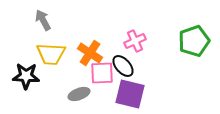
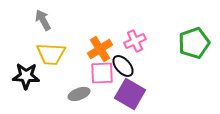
green pentagon: moved 2 px down
orange cross: moved 10 px right, 4 px up; rotated 25 degrees clockwise
purple square: rotated 16 degrees clockwise
